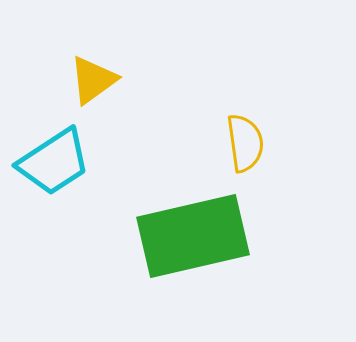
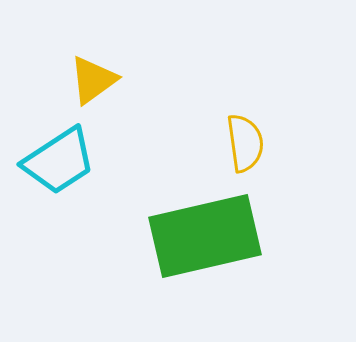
cyan trapezoid: moved 5 px right, 1 px up
green rectangle: moved 12 px right
